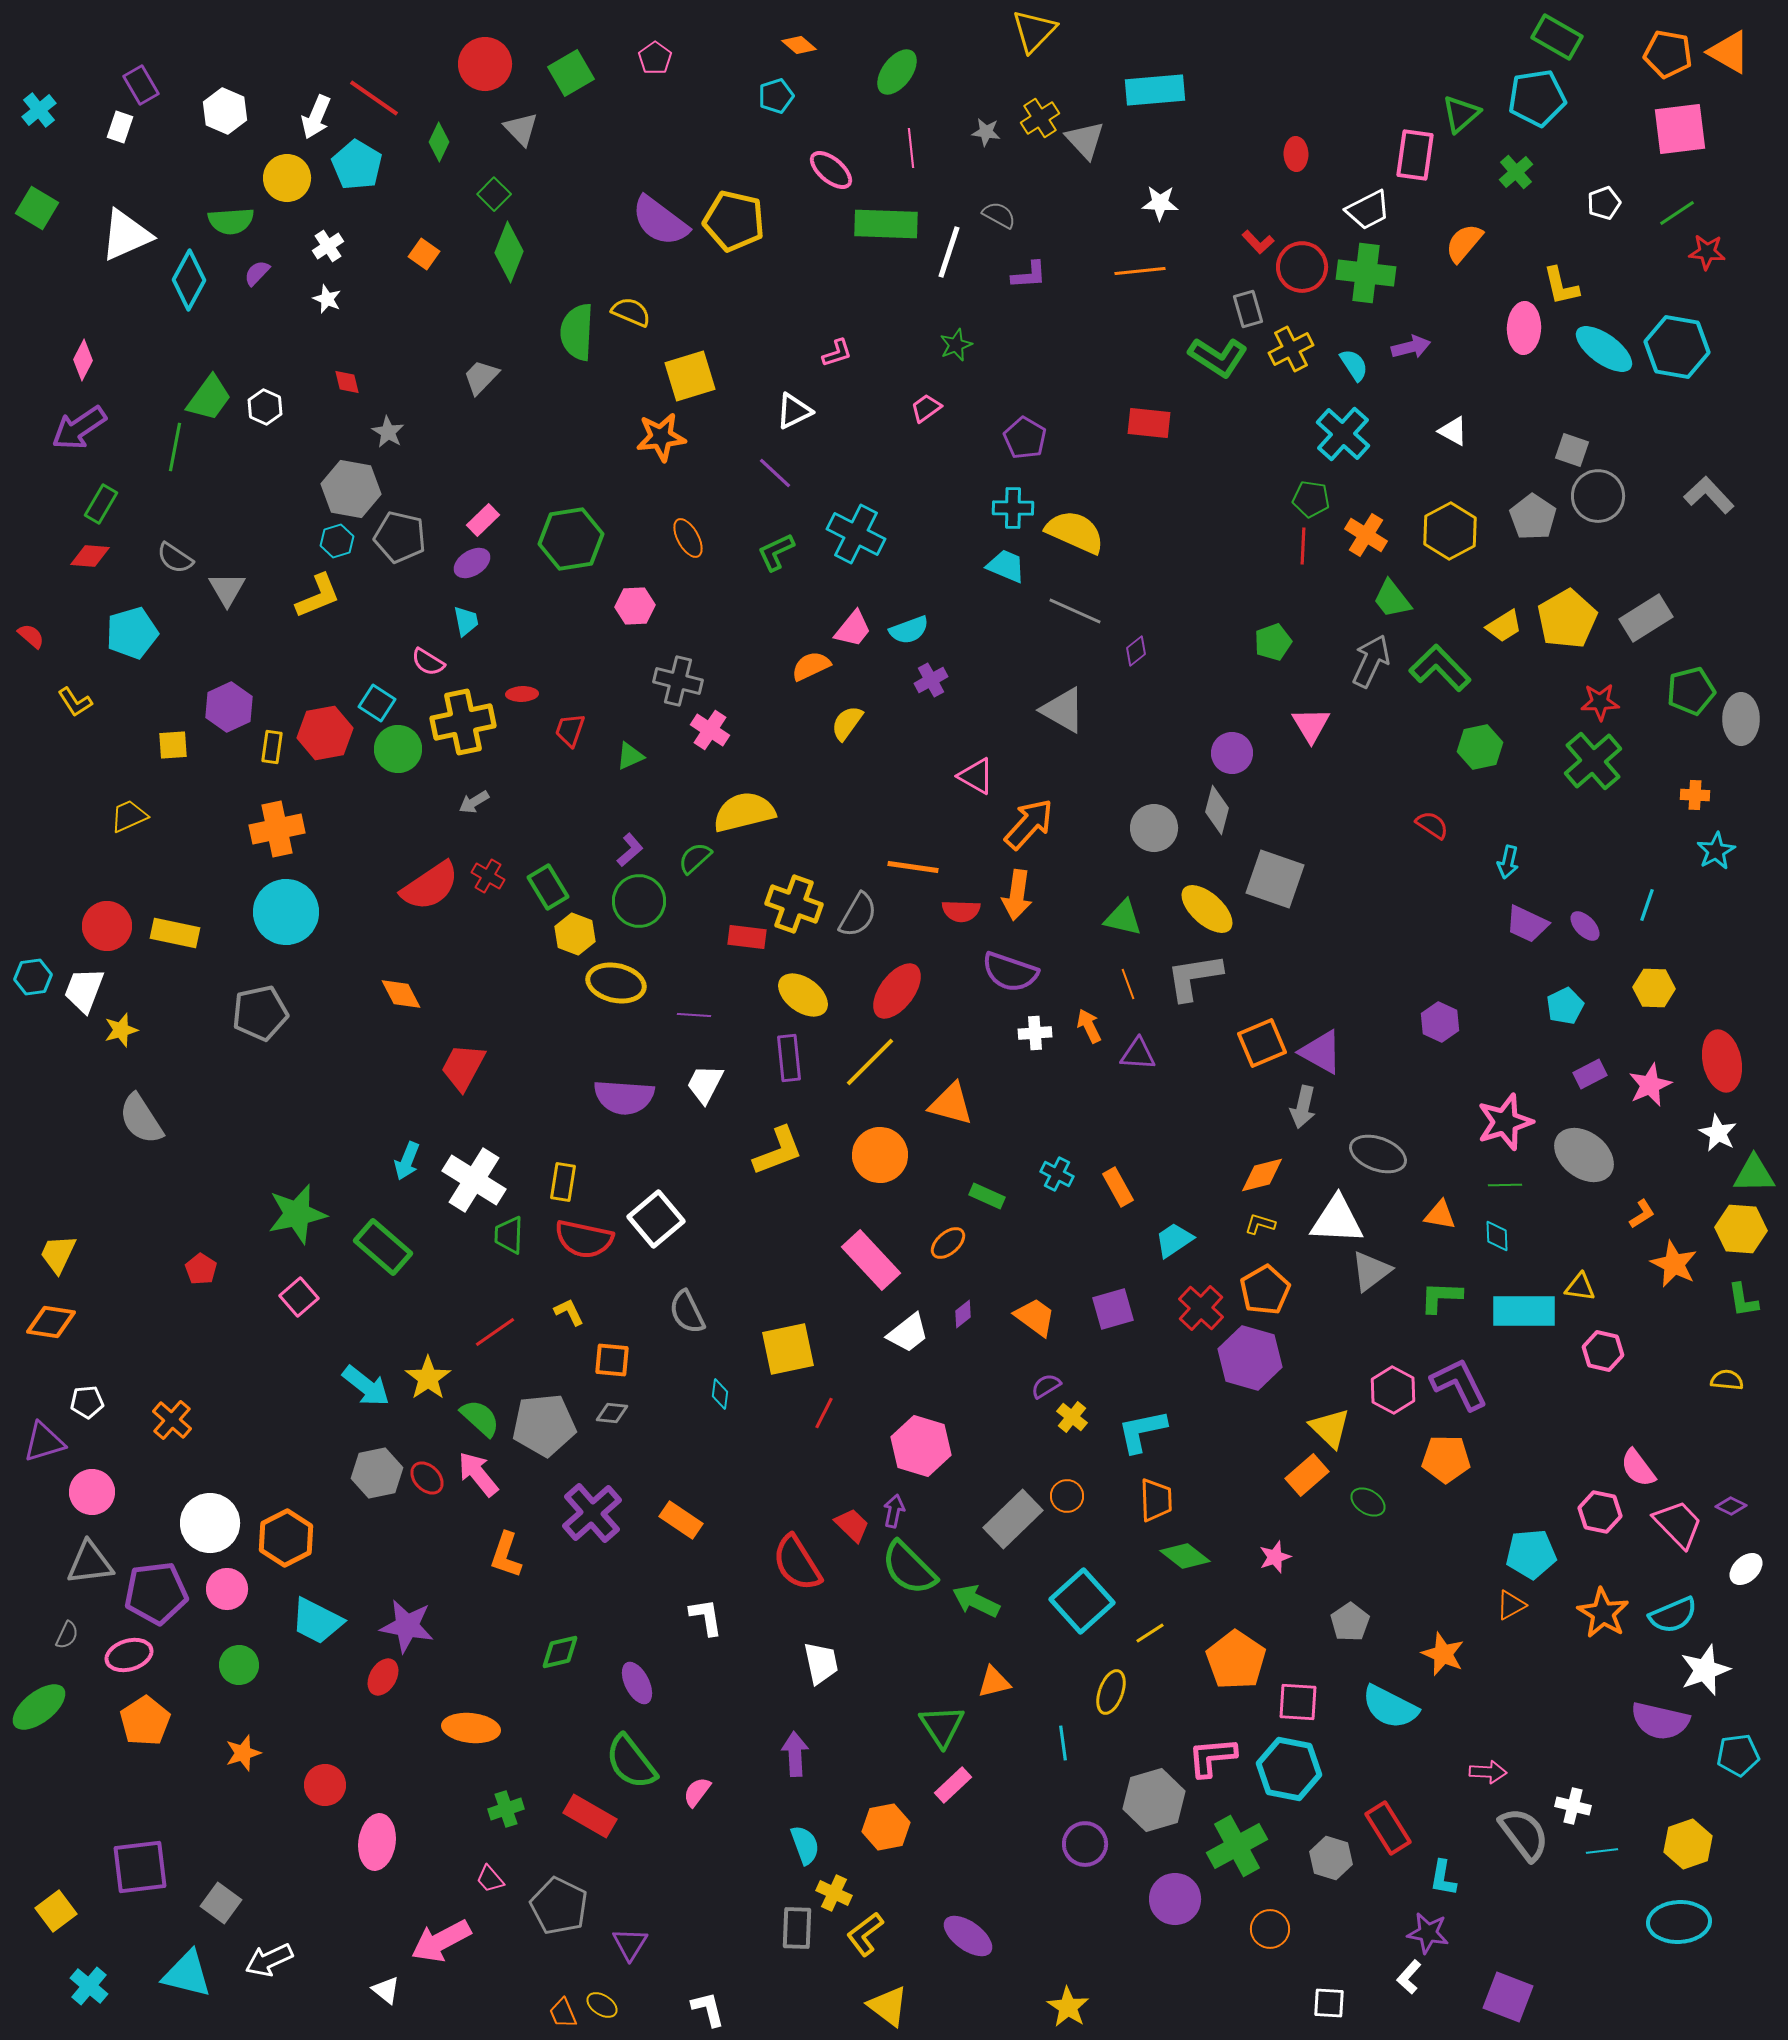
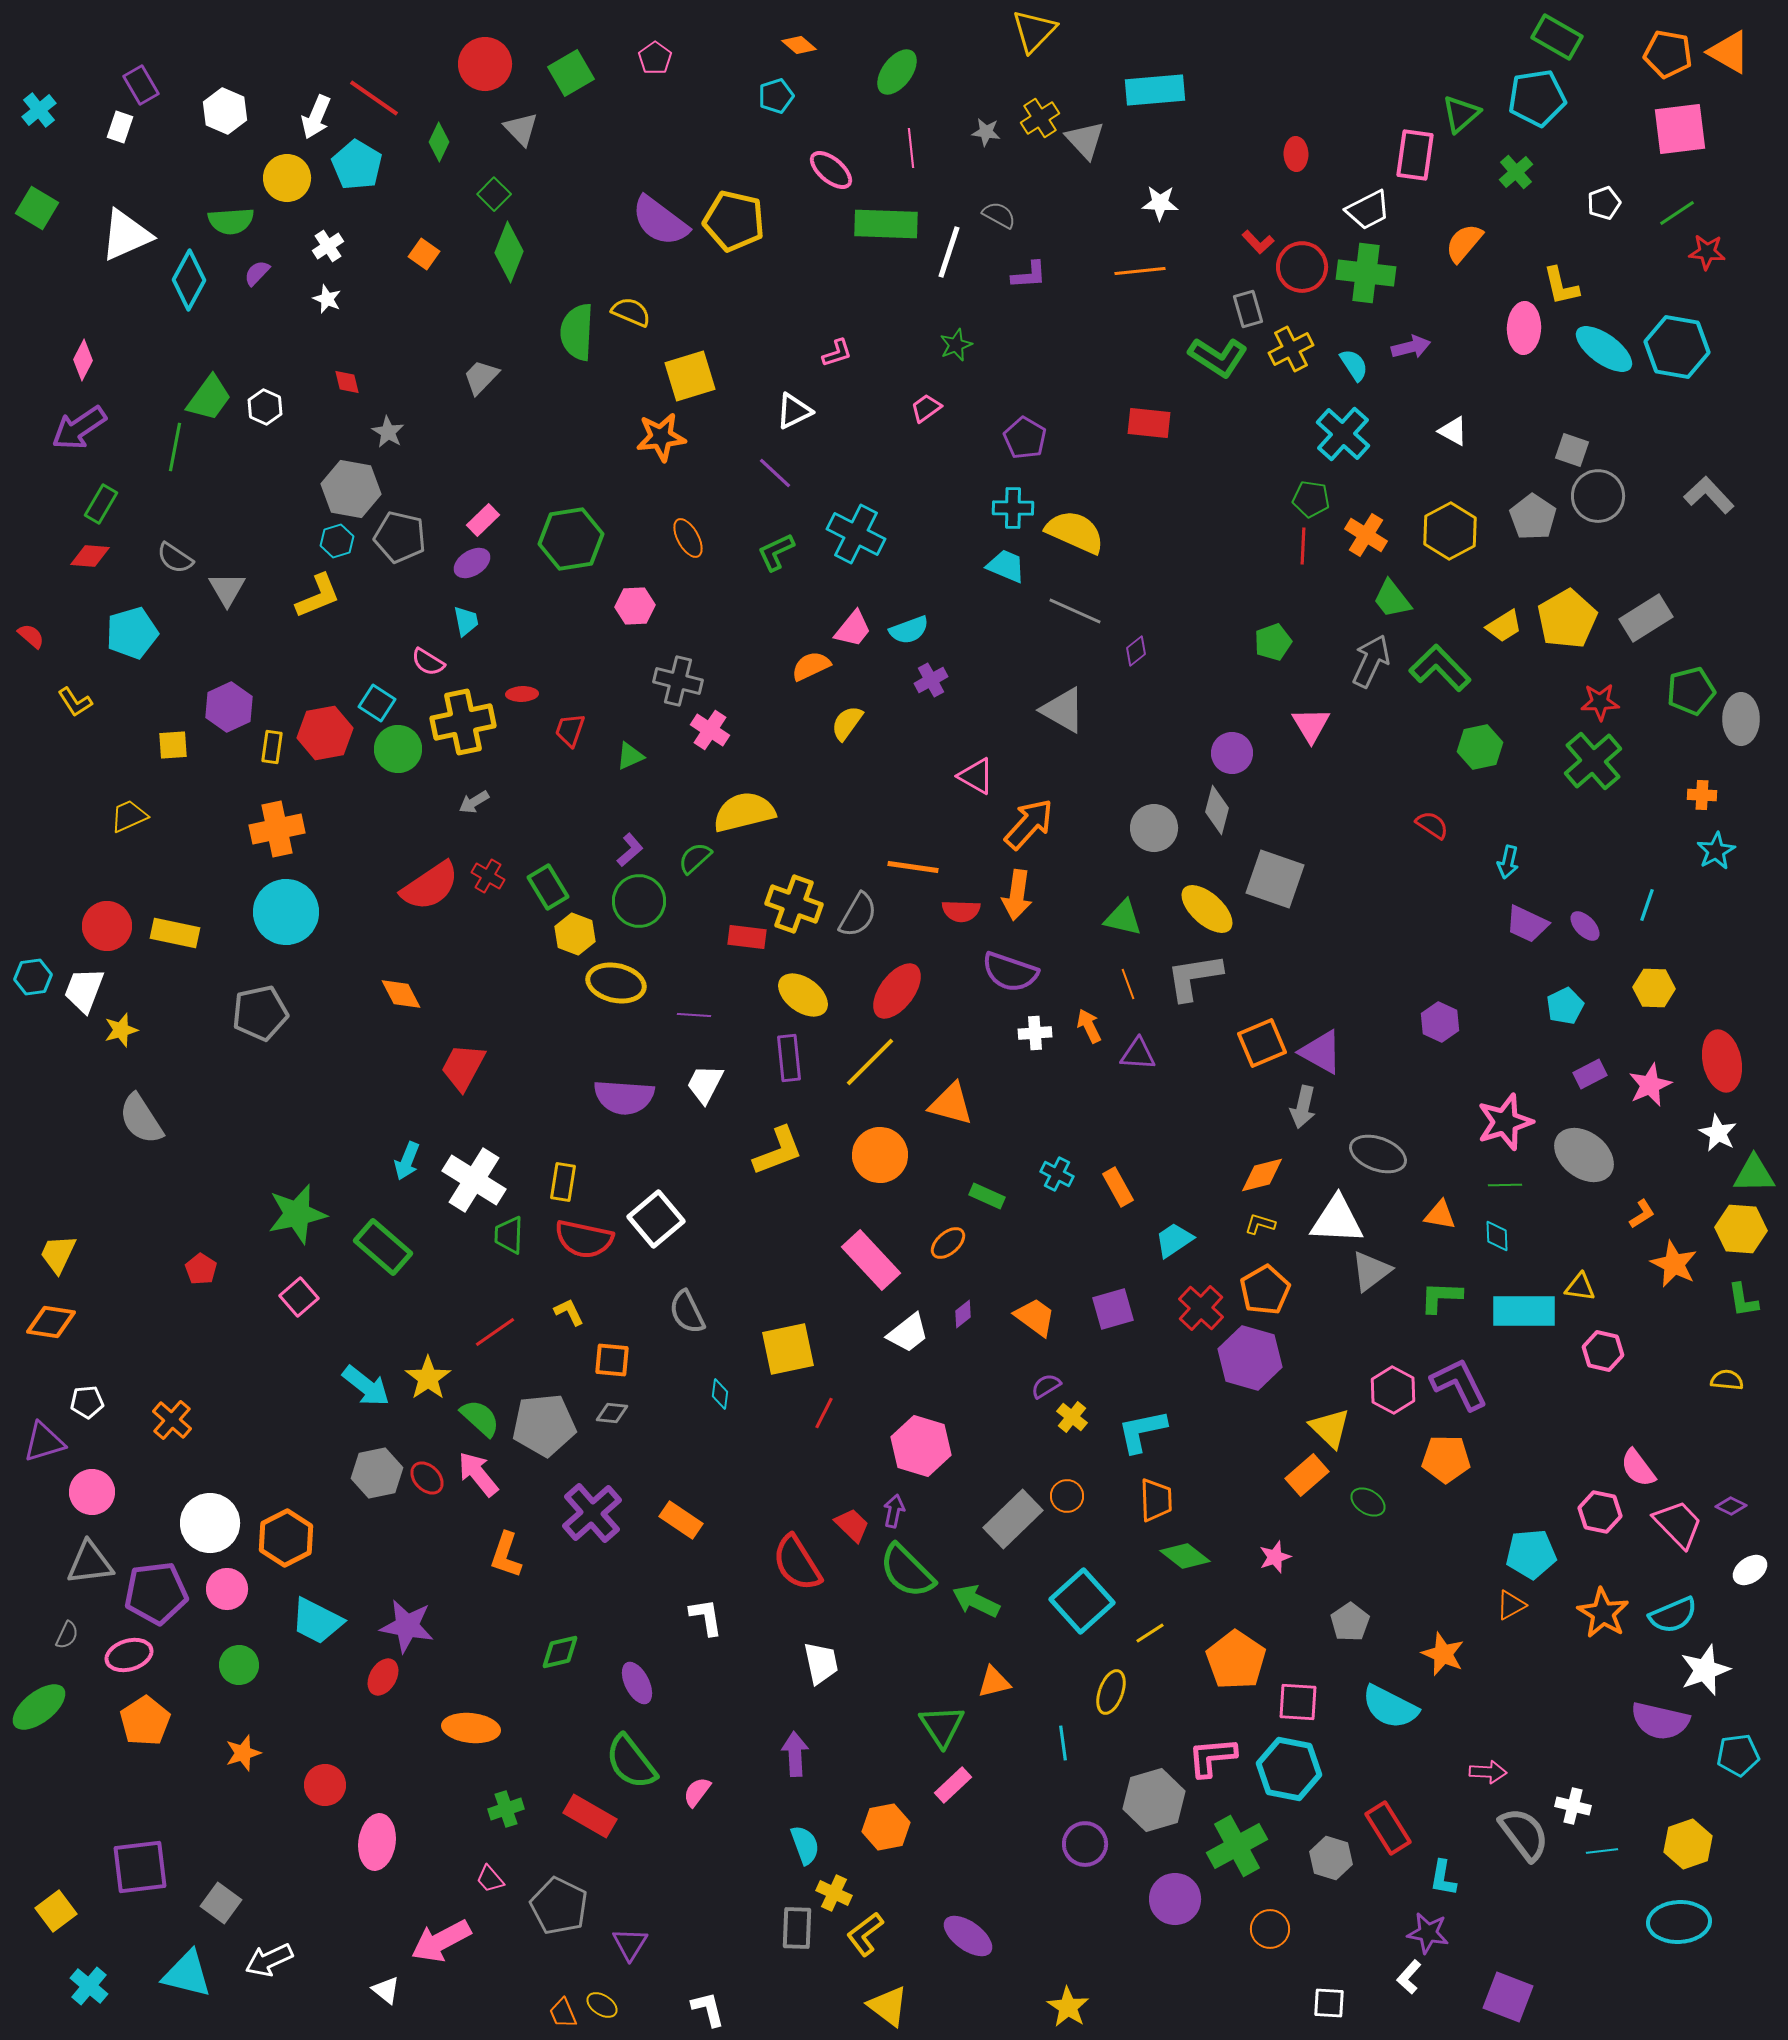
orange cross at (1695, 795): moved 7 px right
green semicircle at (909, 1568): moved 2 px left, 3 px down
white ellipse at (1746, 1569): moved 4 px right, 1 px down; rotated 8 degrees clockwise
